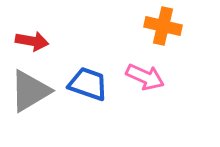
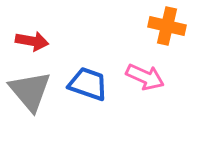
orange cross: moved 4 px right
gray triangle: rotated 39 degrees counterclockwise
